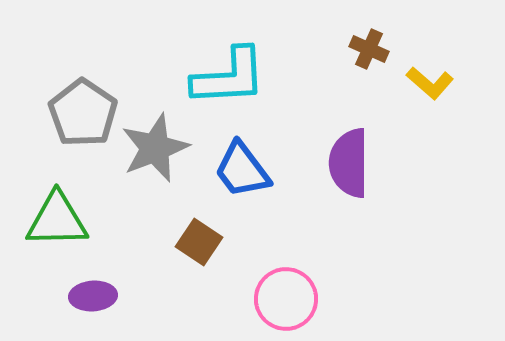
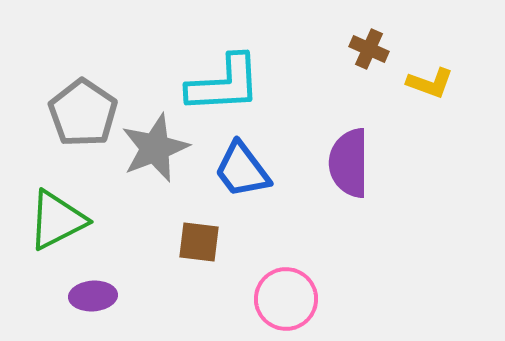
cyan L-shape: moved 5 px left, 7 px down
yellow L-shape: rotated 21 degrees counterclockwise
green triangle: rotated 26 degrees counterclockwise
brown square: rotated 27 degrees counterclockwise
